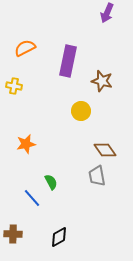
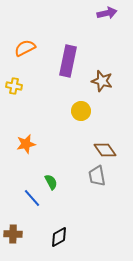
purple arrow: rotated 126 degrees counterclockwise
